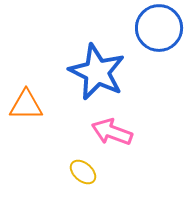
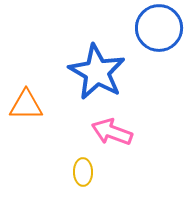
blue star: rotated 4 degrees clockwise
yellow ellipse: rotated 48 degrees clockwise
